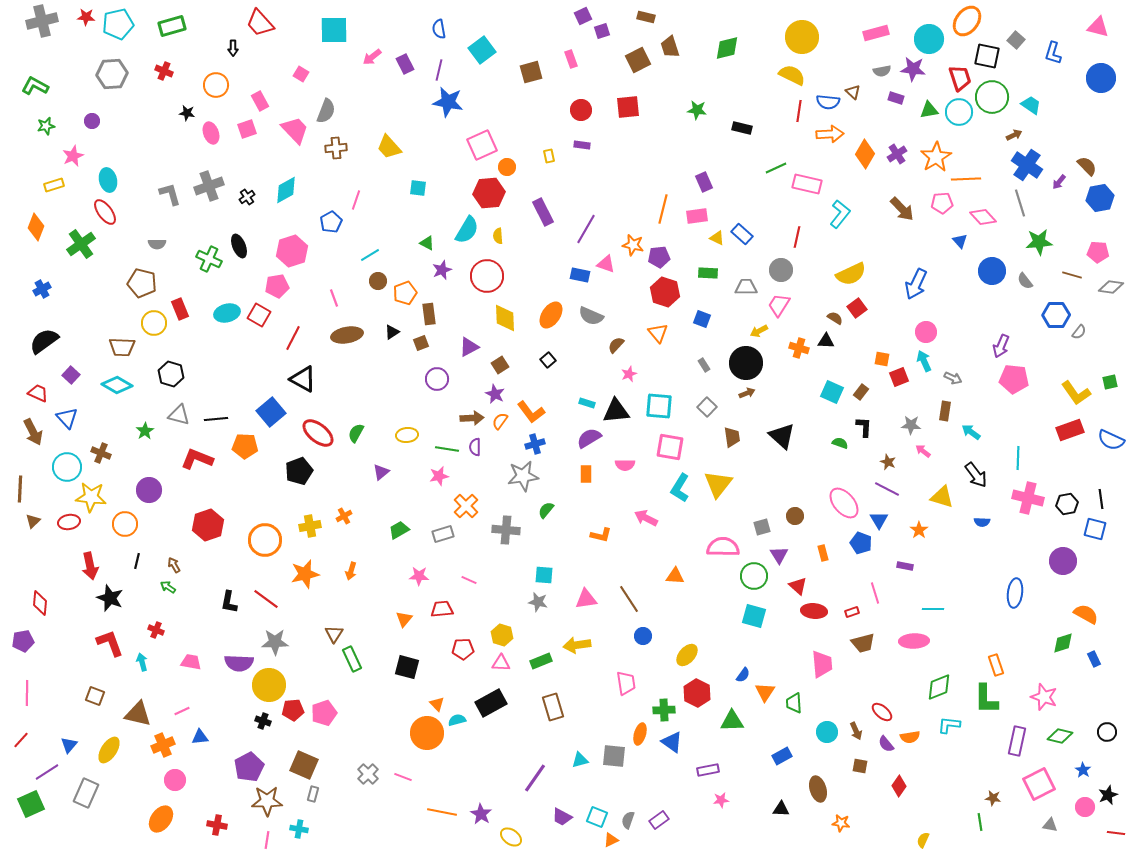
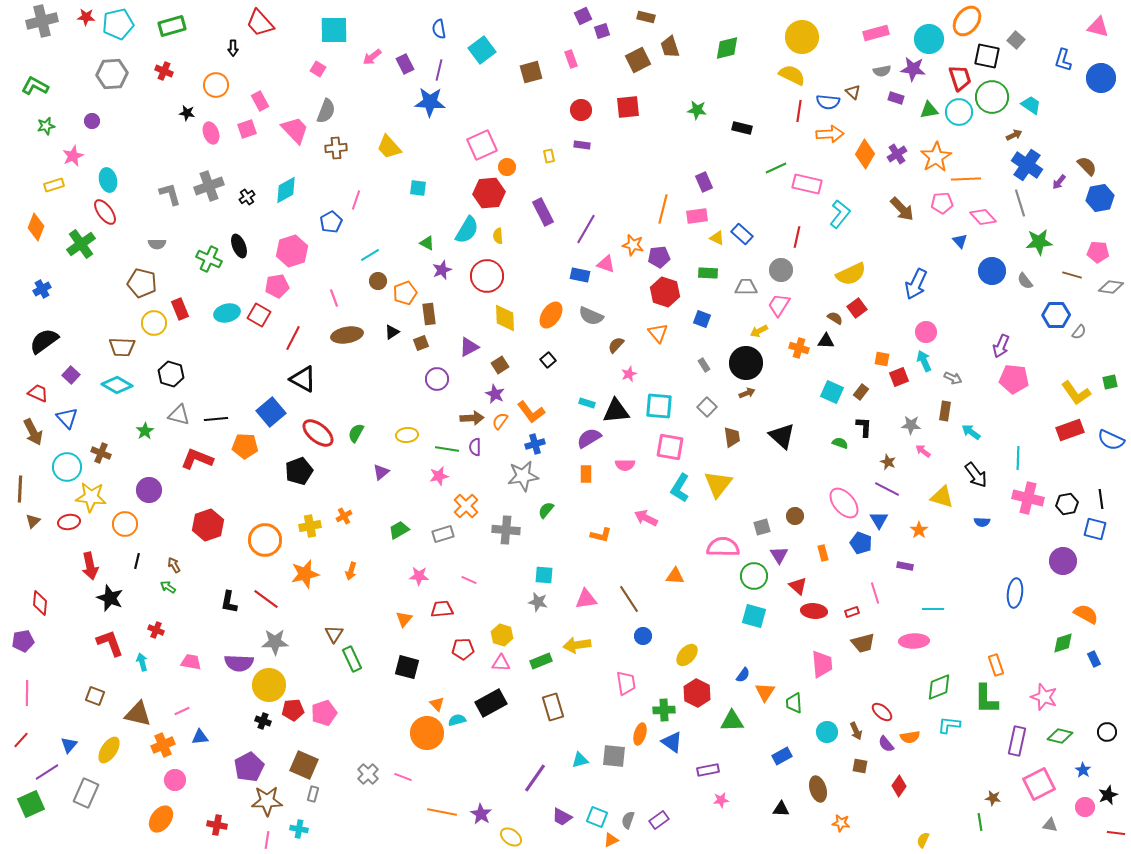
blue L-shape at (1053, 53): moved 10 px right, 7 px down
pink square at (301, 74): moved 17 px right, 5 px up
blue star at (448, 102): moved 18 px left; rotated 8 degrees counterclockwise
